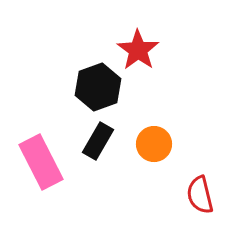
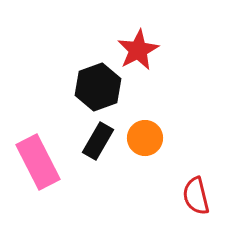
red star: rotated 9 degrees clockwise
orange circle: moved 9 px left, 6 px up
pink rectangle: moved 3 px left
red semicircle: moved 4 px left, 1 px down
